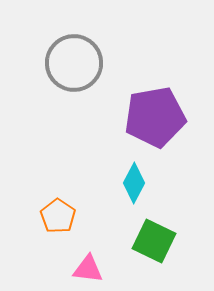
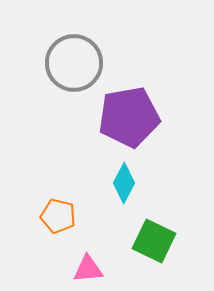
purple pentagon: moved 26 px left
cyan diamond: moved 10 px left
orange pentagon: rotated 20 degrees counterclockwise
pink triangle: rotated 12 degrees counterclockwise
